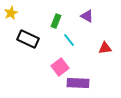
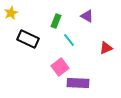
red triangle: moved 1 px right; rotated 16 degrees counterclockwise
